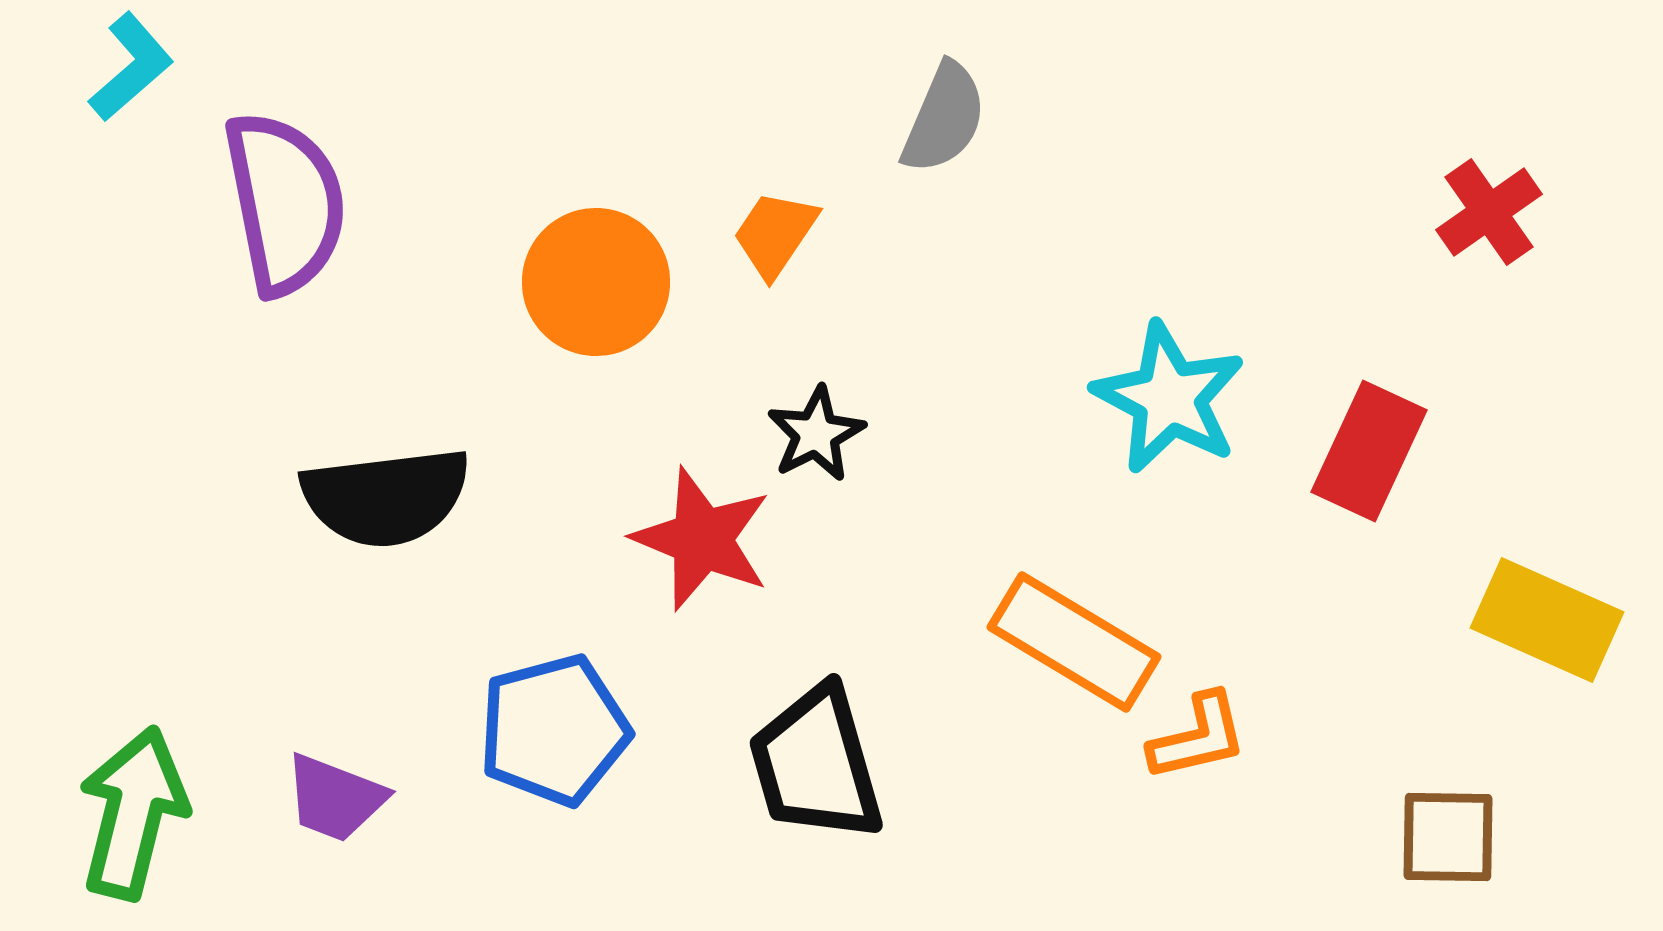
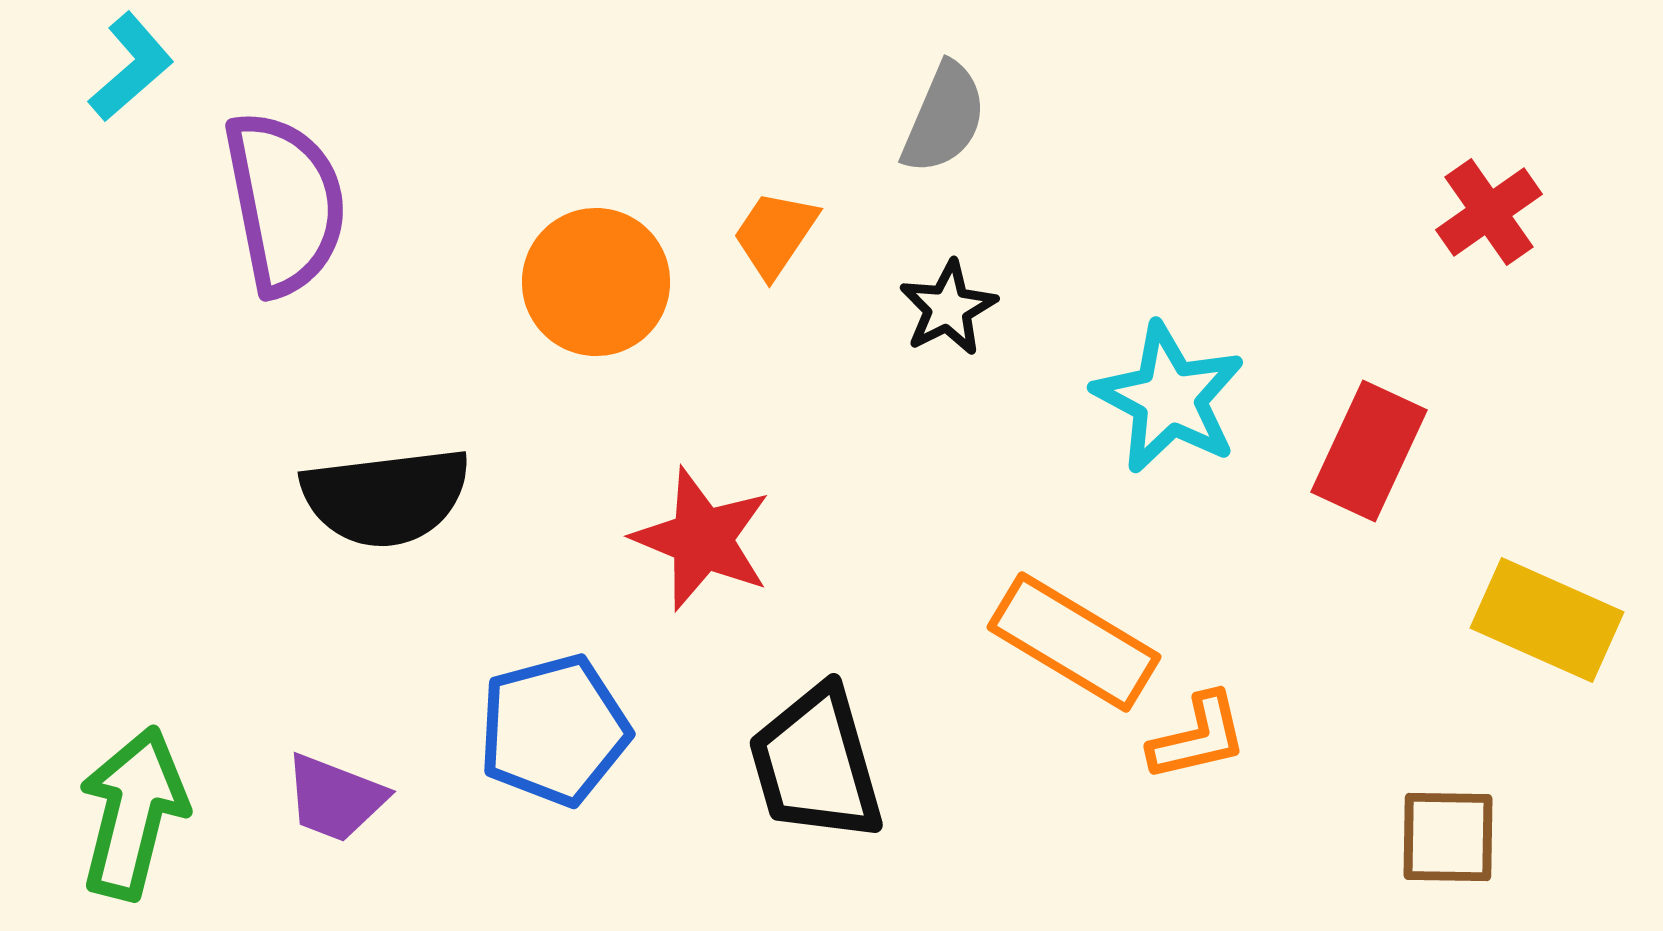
black star: moved 132 px right, 126 px up
